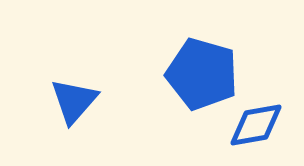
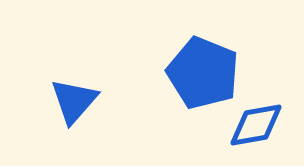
blue pentagon: moved 1 px right, 1 px up; rotated 6 degrees clockwise
